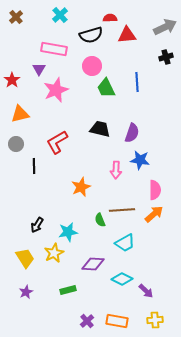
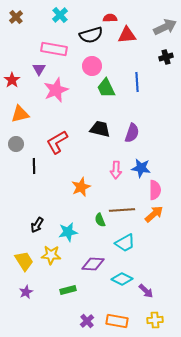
blue star: moved 1 px right, 8 px down
yellow star: moved 3 px left, 2 px down; rotated 30 degrees clockwise
yellow trapezoid: moved 1 px left, 3 px down
